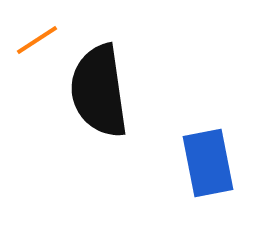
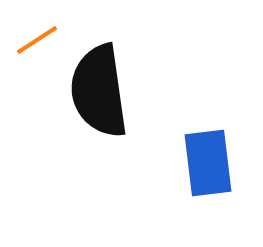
blue rectangle: rotated 4 degrees clockwise
